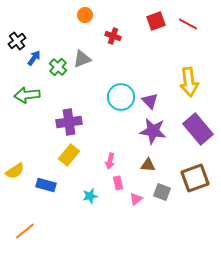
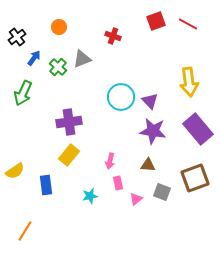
orange circle: moved 26 px left, 12 px down
black cross: moved 4 px up
green arrow: moved 4 px left, 2 px up; rotated 60 degrees counterclockwise
blue rectangle: rotated 66 degrees clockwise
orange line: rotated 20 degrees counterclockwise
